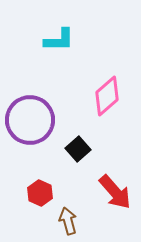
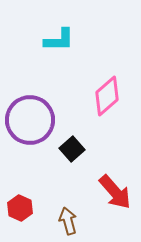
black square: moved 6 px left
red hexagon: moved 20 px left, 15 px down
